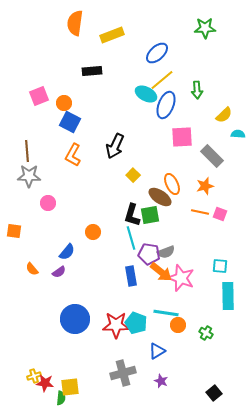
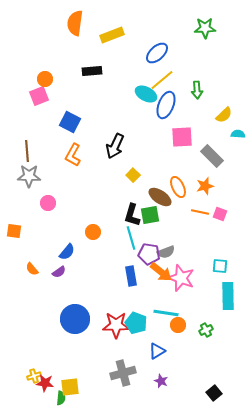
orange circle at (64, 103): moved 19 px left, 24 px up
orange ellipse at (172, 184): moved 6 px right, 3 px down
green cross at (206, 333): moved 3 px up; rotated 32 degrees clockwise
